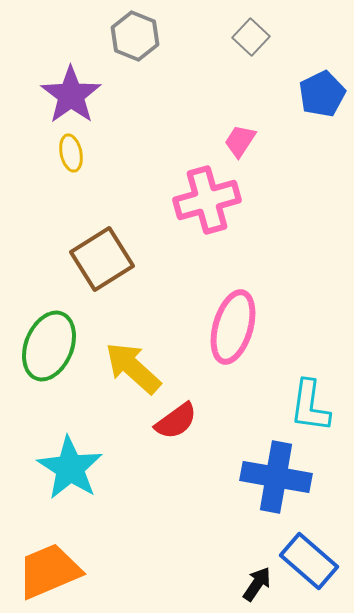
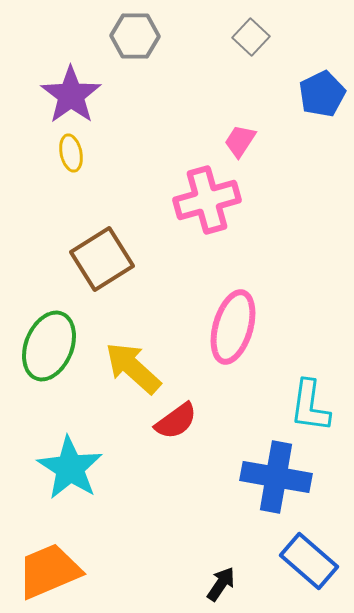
gray hexagon: rotated 21 degrees counterclockwise
black arrow: moved 36 px left
